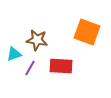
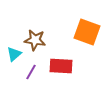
brown star: moved 2 px left
cyan triangle: rotated 21 degrees counterclockwise
purple line: moved 1 px right, 4 px down
